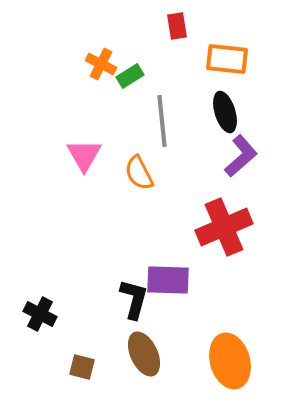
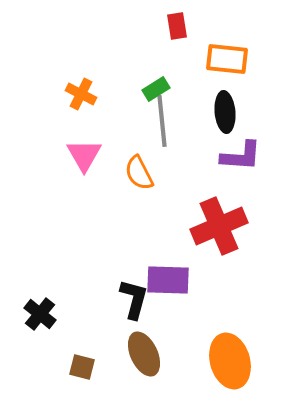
orange cross: moved 20 px left, 30 px down
green rectangle: moved 26 px right, 13 px down
black ellipse: rotated 12 degrees clockwise
purple L-shape: rotated 45 degrees clockwise
red cross: moved 5 px left, 1 px up
black cross: rotated 12 degrees clockwise
